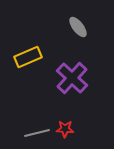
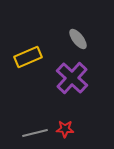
gray ellipse: moved 12 px down
gray line: moved 2 px left
